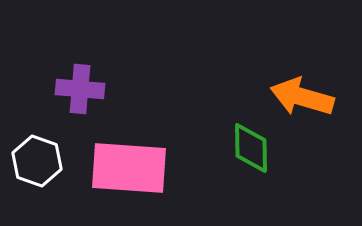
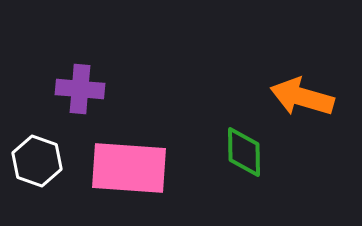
green diamond: moved 7 px left, 4 px down
